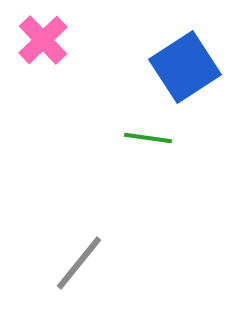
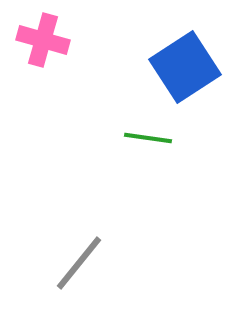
pink cross: rotated 30 degrees counterclockwise
